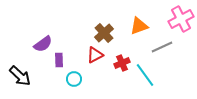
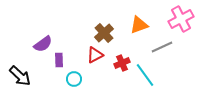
orange triangle: moved 1 px up
